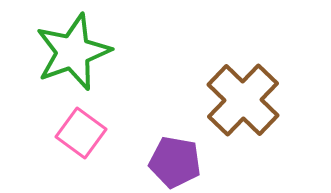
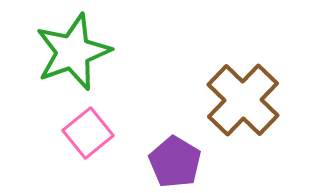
pink square: moved 7 px right; rotated 15 degrees clockwise
purple pentagon: rotated 21 degrees clockwise
